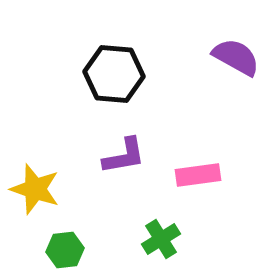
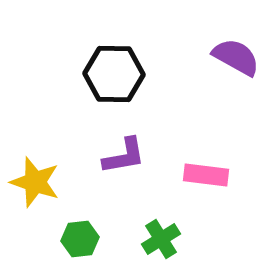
black hexagon: rotated 4 degrees counterclockwise
pink rectangle: moved 8 px right; rotated 15 degrees clockwise
yellow star: moved 7 px up
green hexagon: moved 15 px right, 11 px up
